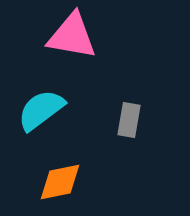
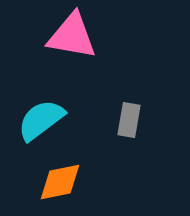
cyan semicircle: moved 10 px down
